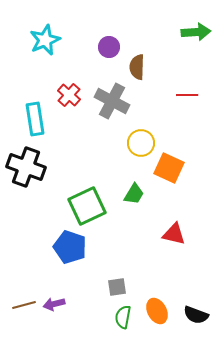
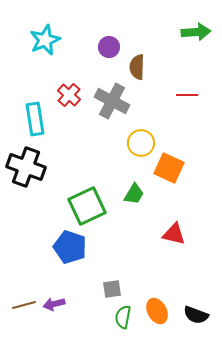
gray square: moved 5 px left, 2 px down
